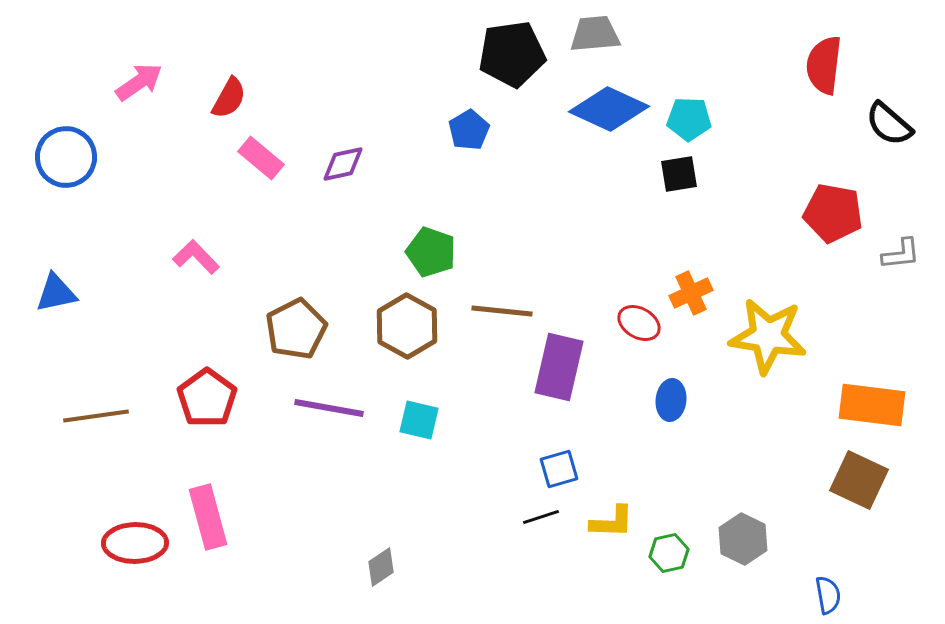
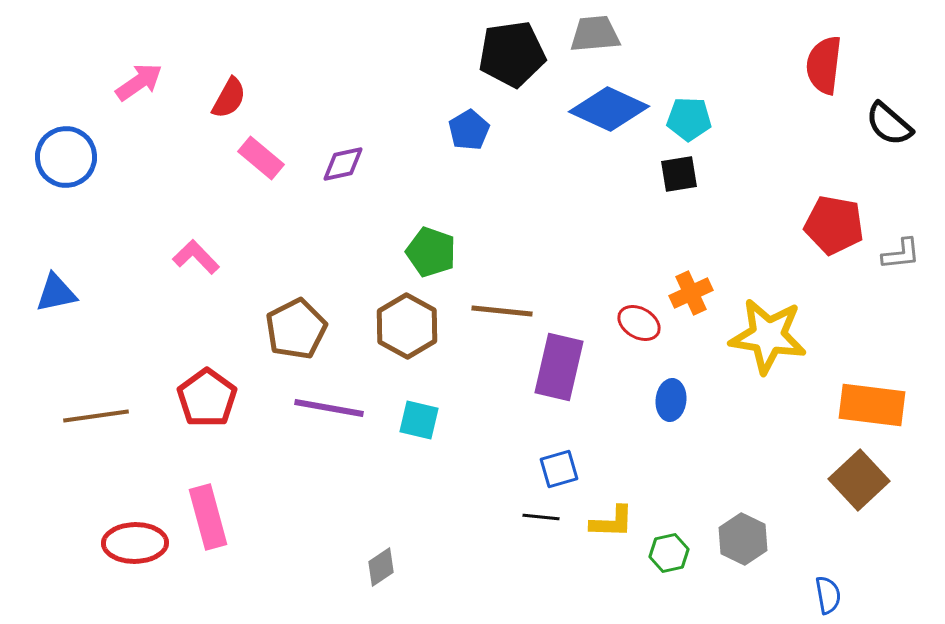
red pentagon at (833, 213): moved 1 px right, 12 px down
brown square at (859, 480): rotated 22 degrees clockwise
black line at (541, 517): rotated 24 degrees clockwise
